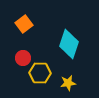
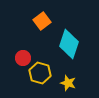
orange square: moved 18 px right, 3 px up
yellow hexagon: rotated 15 degrees clockwise
yellow star: rotated 28 degrees clockwise
